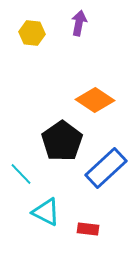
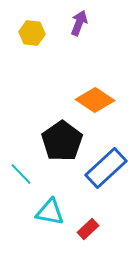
purple arrow: rotated 10 degrees clockwise
cyan triangle: moved 4 px right; rotated 16 degrees counterclockwise
red rectangle: rotated 50 degrees counterclockwise
